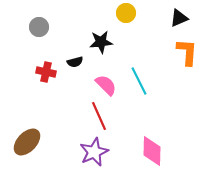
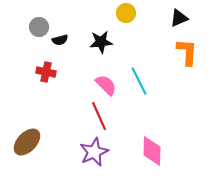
black semicircle: moved 15 px left, 22 px up
